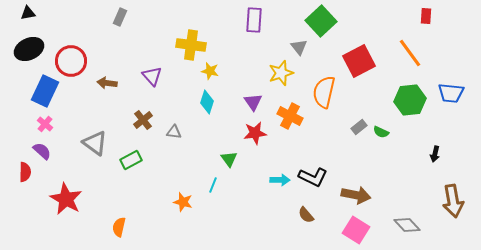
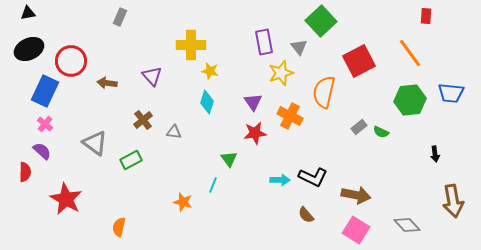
purple rectangle at (254, 20): moved 10 px right, 22 px down; rotated 15 degrees counterclockwise
yellow cross at (191, 45): rotated 8 degrees counterclockwise
black arrow at (435, 154): rotated 21 degrees counterclockwise
